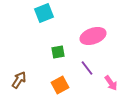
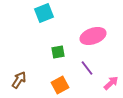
pink arrow: rotated 98 degrees counterclockwise
